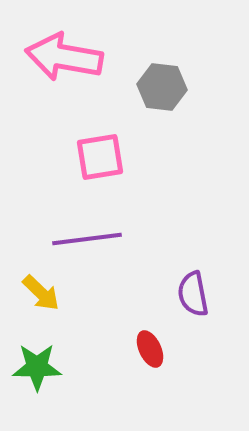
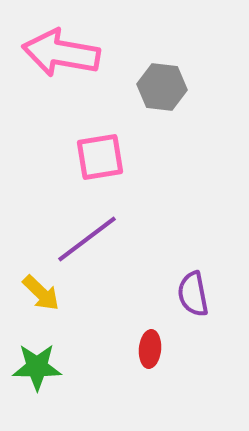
pink arrow: moved 3 px left, 4 px up
purple line: rotated 30 degrees counterclockwise
red ellipse: rotated 30 degrees clockwise
